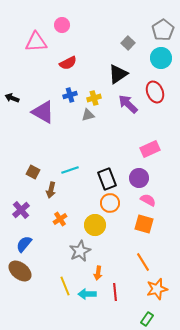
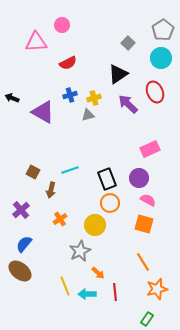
orange arrow: rotated 56 degrees counterclockwise
